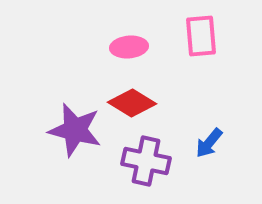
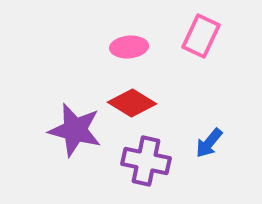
pink rectangle: rotated 30 degrees clockwise
